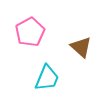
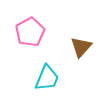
brown triangle: rotated 30 degrees clockwise
